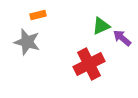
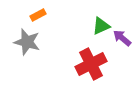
orange rectangle: rotated 14 degrees counterclockwise
red cross: moved 2 px right
